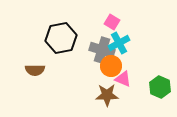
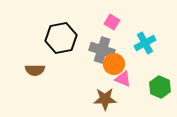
cyan cross: moved 26 px right
orange circle: moved 3 px right, 2 px up
brown star: moved 2 px left, 4 px down
